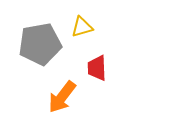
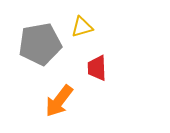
orange arrow: moved 3 px left, 4 px down
